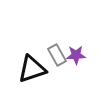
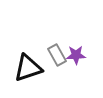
black triangle: moved 4 px left, 1 px up
